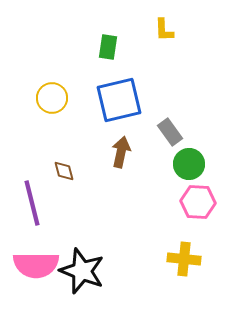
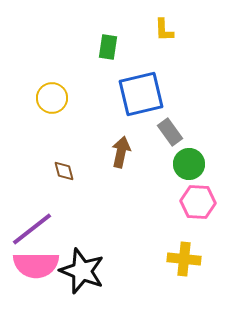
blue square: moved 22 px right, 6 px up
purple line: moved 26 px down; rotated 66 degrees clockwise
